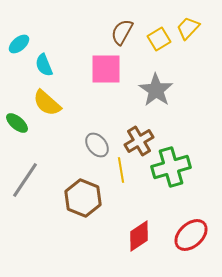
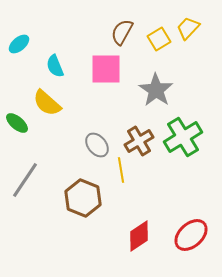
cyan semicircle: moved 11 px right, 1 px down
green cross: moved 12 px right, 30 px up; rotated 15 degrees counterclockwise
